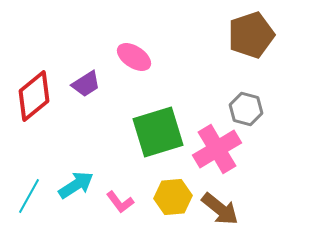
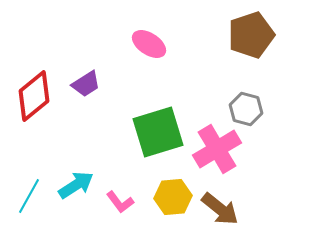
pink ellipse: moved 15 px right, 13 px up
